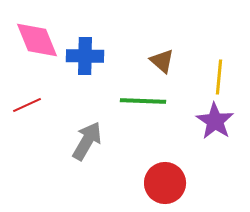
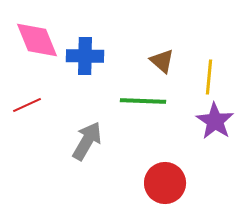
yellow line: moved 10 px left
